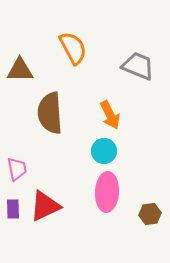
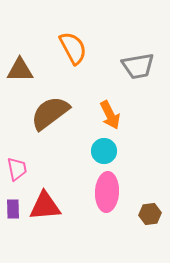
gray trapezoid: rotated 148 degrees clockwise
brown semicircle: rotated 57 degrees clockwise
red triangle: rotated 20 degrees clockwise
